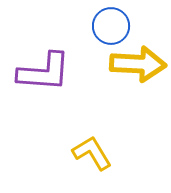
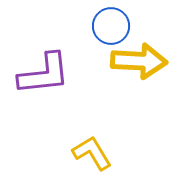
yellow arrow: moved 1 px right, 3 px up
purple L-shape: moved 2 px down; rotated 10 degrees counterclockwise
